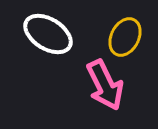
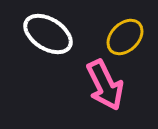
yellow ellipse: rotated 18 degrees clockwise
